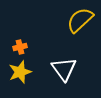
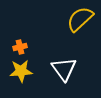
yellow semicircle: moved 1 px up
yellow star: moved 1 px right, 1 px up; rotated 15 degrees clockwise
